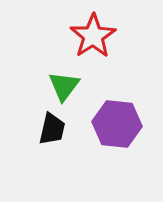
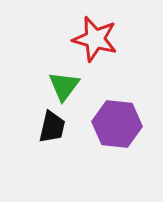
red star: moved 2 px right, 3 px down; rotated 24 degrees counterclockwise
black trapezoid: moved 2 px up
